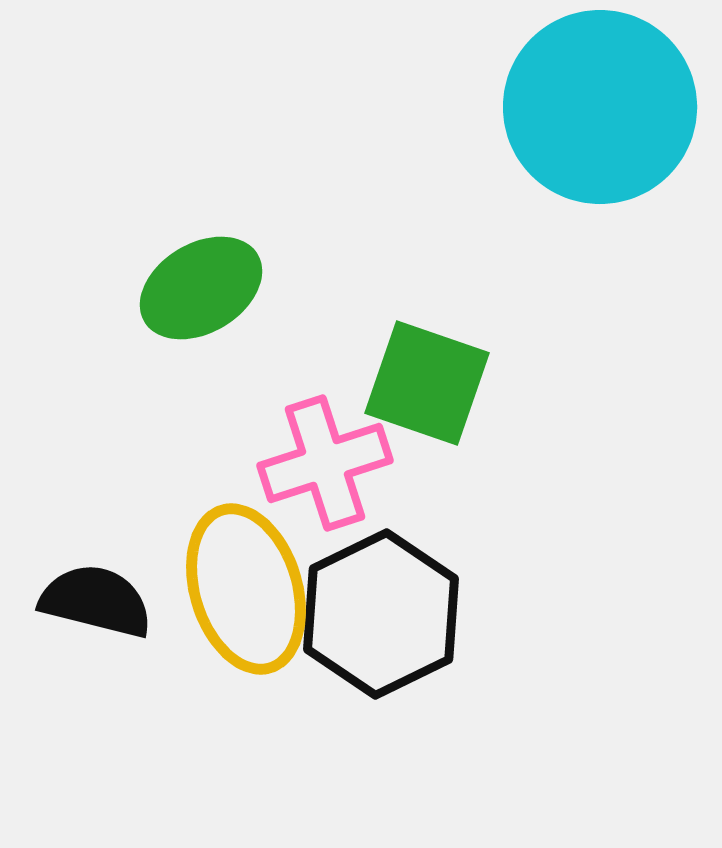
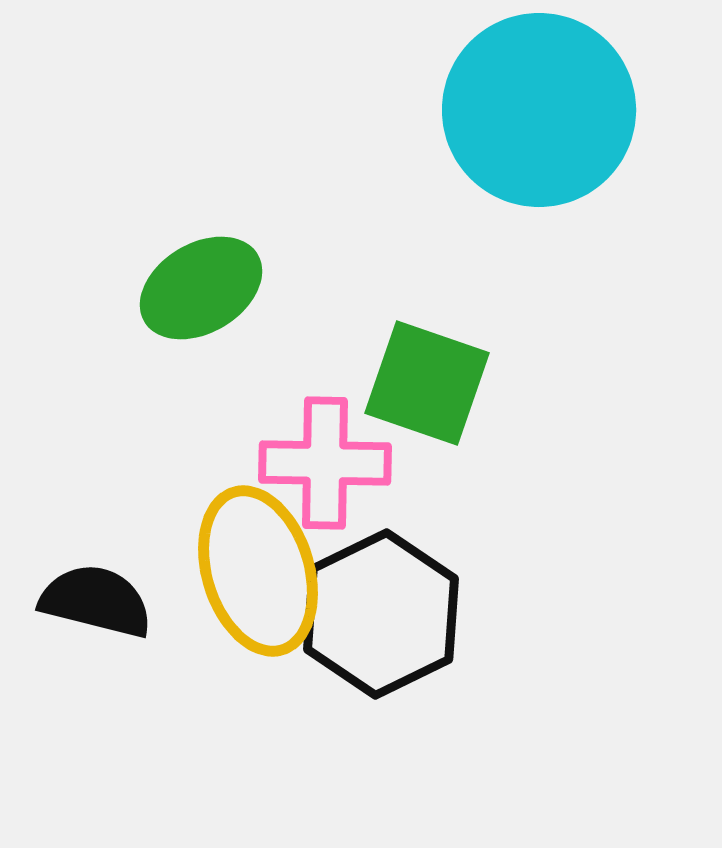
cyan circle: moved 61 px left, 3 px down
pink cross: rotated 19 degrees clockwise
yellow ellipse: moved 12 px right, 18 px up
